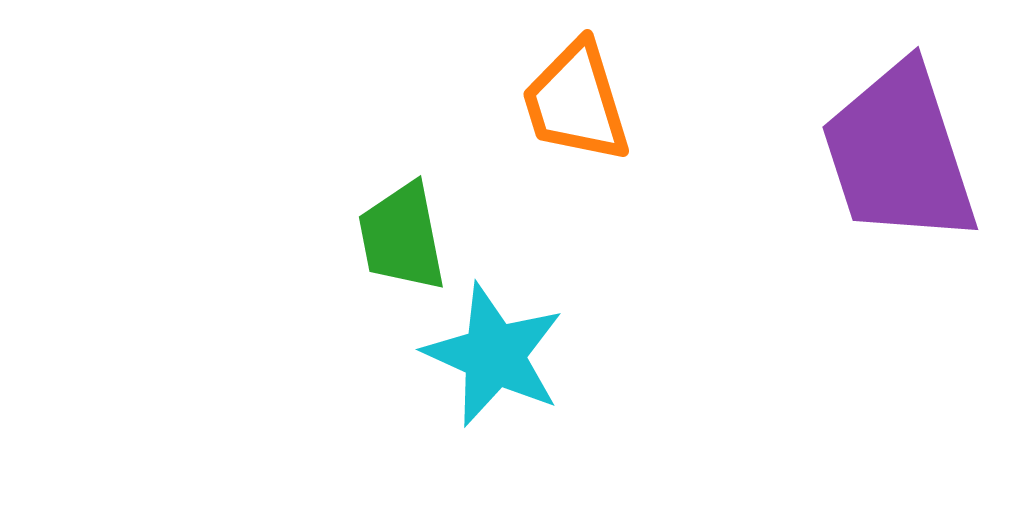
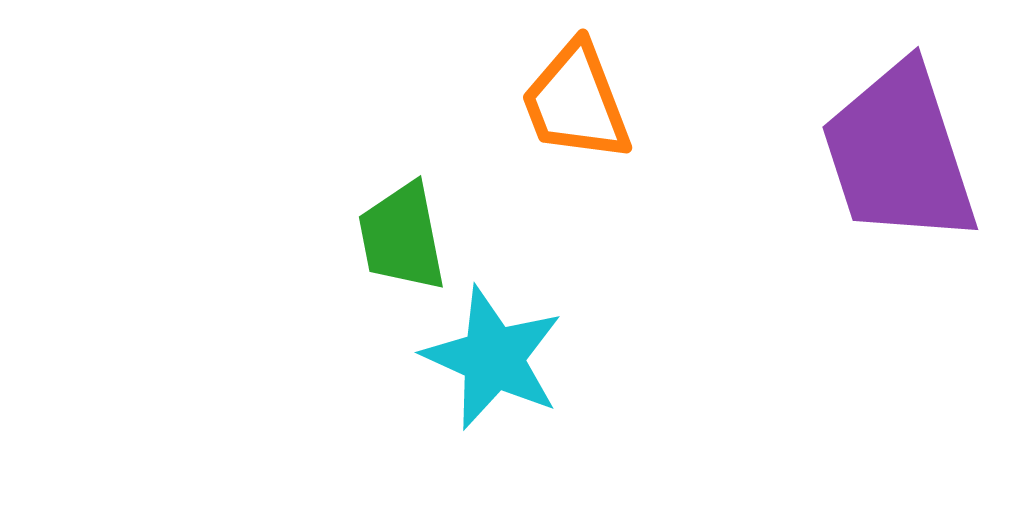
orange trapezoid: rotated 4 degrees counterclockwise
cyan star: moved 1 px left, 3 px down
